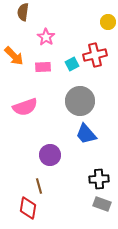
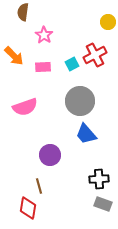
pink star: moved 2 px left, 2 px up
red cross: rotated 15 degrees counterclockwise
gray rectangle: moved 1 px right
